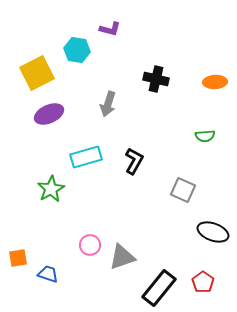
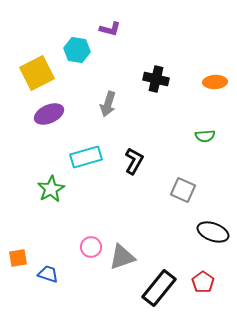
pink circle: moved 1 px right, 2 px down
